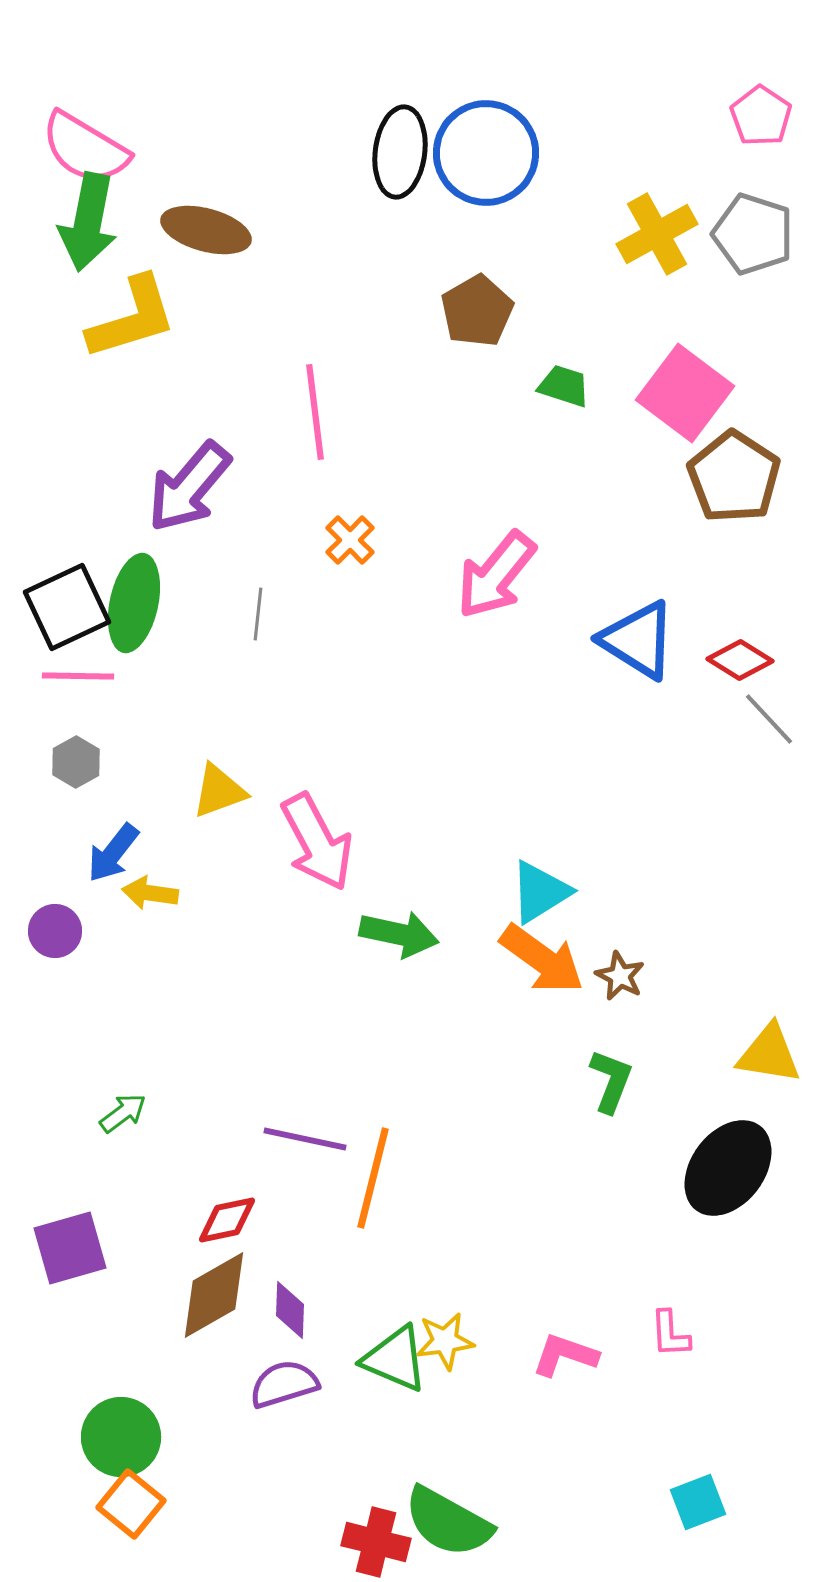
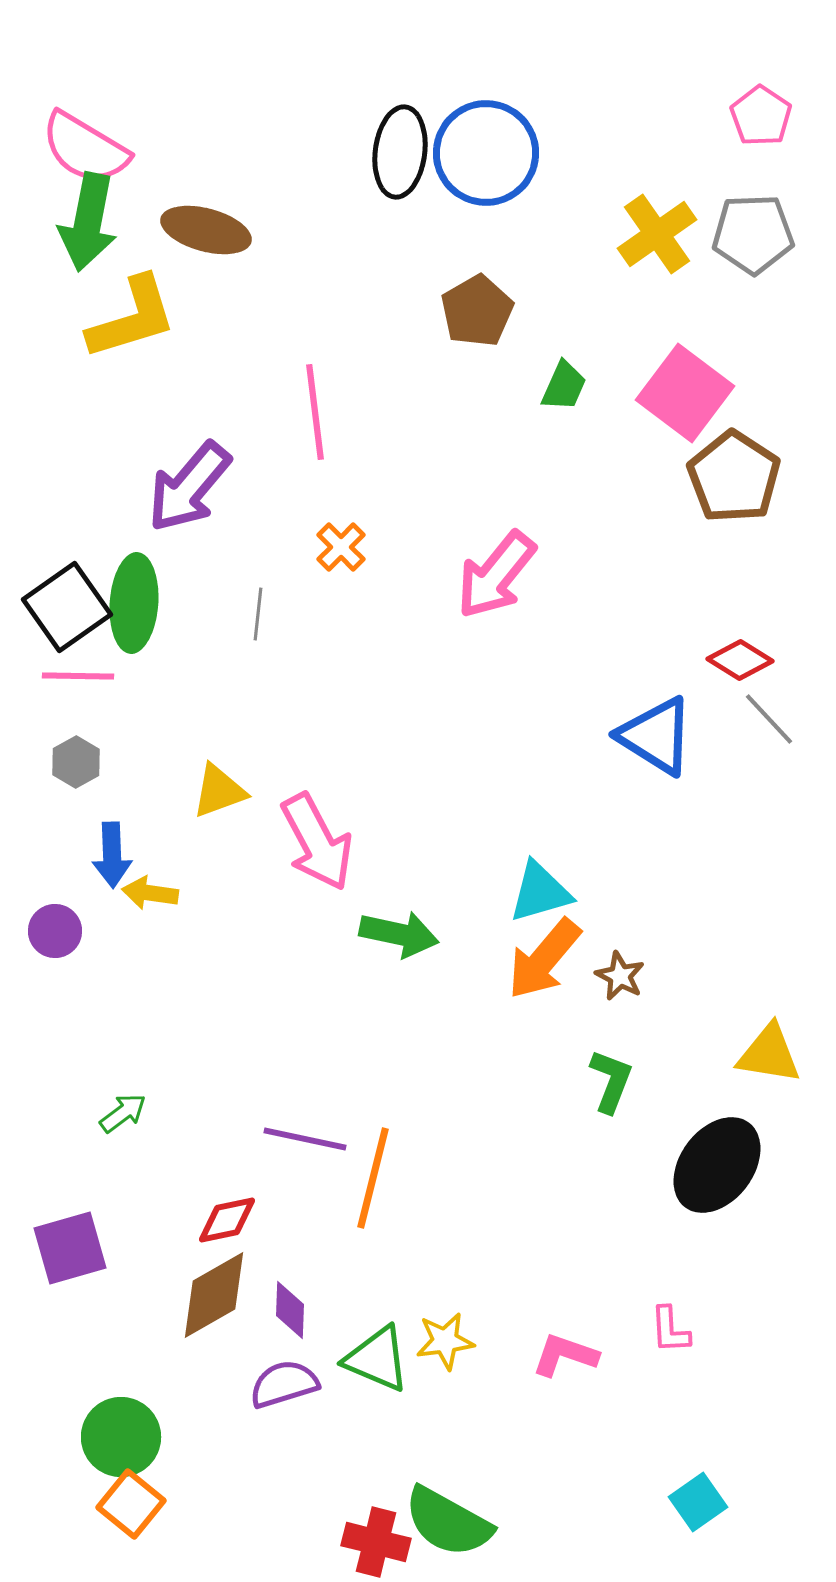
yellow cross at (657, 234): rotated 6 degrees counterclockwise
gray pentagon at (753, 234): rotated 20 degrees counterclockwise
green trapezoid at (564, 386): rotated 96 degrees clockwise
orange cross at (350, 540): moved 9 px left, 7 px down
green ellipse at (134, 603): rotated 8 degrees counterclockwise
black square at (67, 607): rotated 10 degrees counterclockwise
blue triangle at (638, 640): moved 18 px right, 96 px down
blue arrow at (113, 853): moved 1 px left, 2 px down; rotated 40 degrees counterclockwise
cyan triangle at (540, 892): rotated 16 degrees clockwise
orange arrow at (542, 959): moved 2 px right; rotated 94 degrees clockwise
black ellipse at (728, 1168): moved 11 px left, 3 px up
pink L-shape at (670, 1334): moved 4 px up
green triangle at (395, 1359): moved 18 px left
cyan square at (698, 1502): rotated 14 degrees counterclockwise
